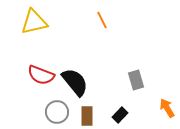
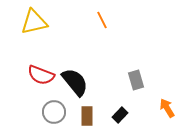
gray circle: moved 3 px left
